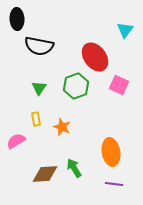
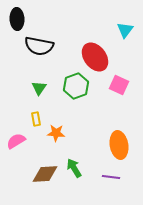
orange star: moved 6 px left, 6 px down; rotated 18 degrees counterclockwise
orange ellipse: moved 8 px right, 7 px up
purple line: moved 3 px left, 7 px up
